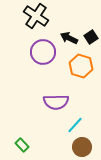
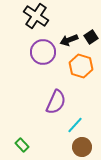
black arrow: moved 2 px down; rotated 48 degrees counterclockwise
purple semicircle: rotated 65 degrees counterclockwise
